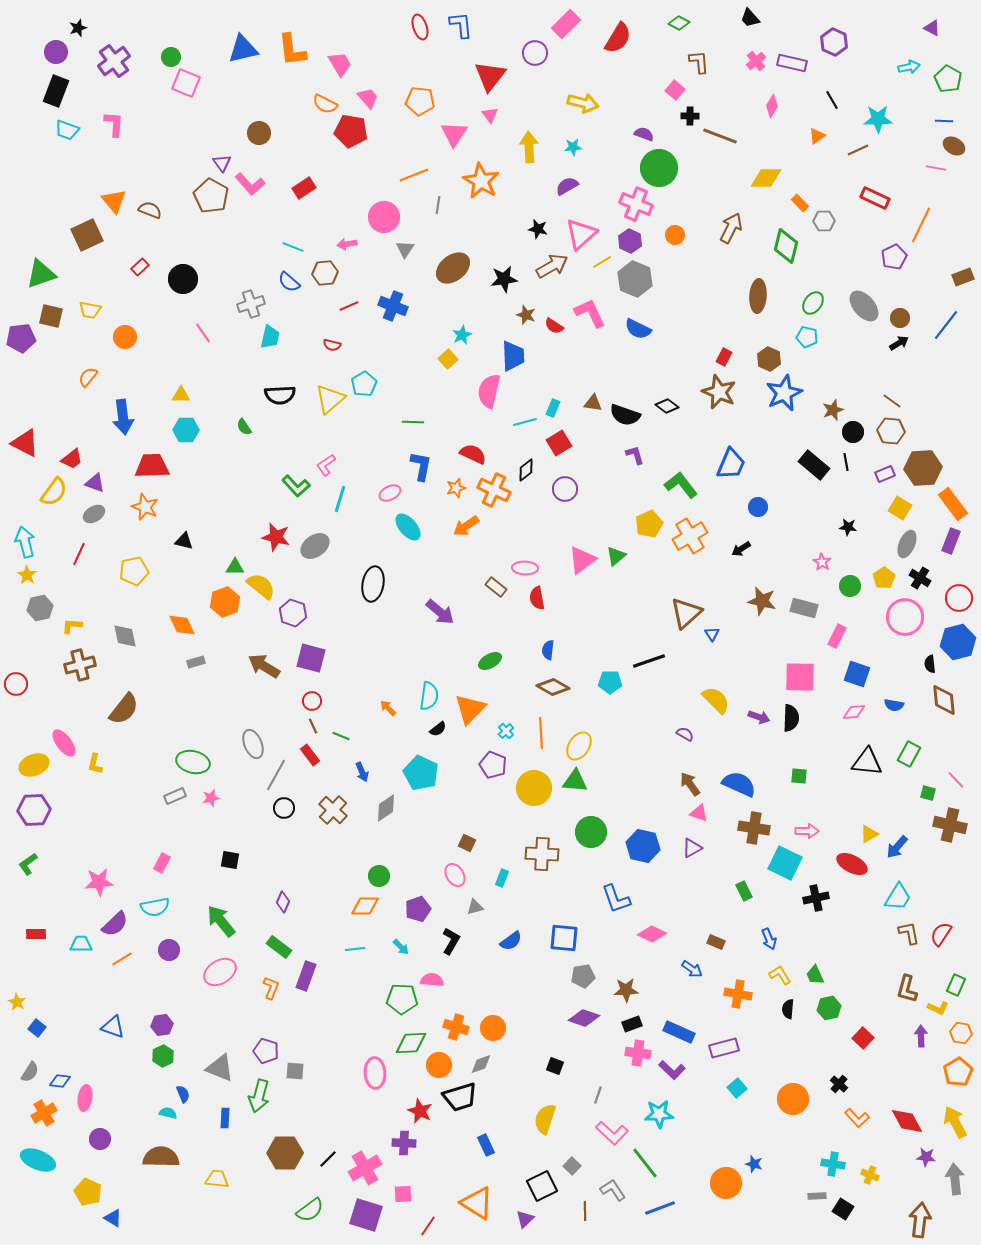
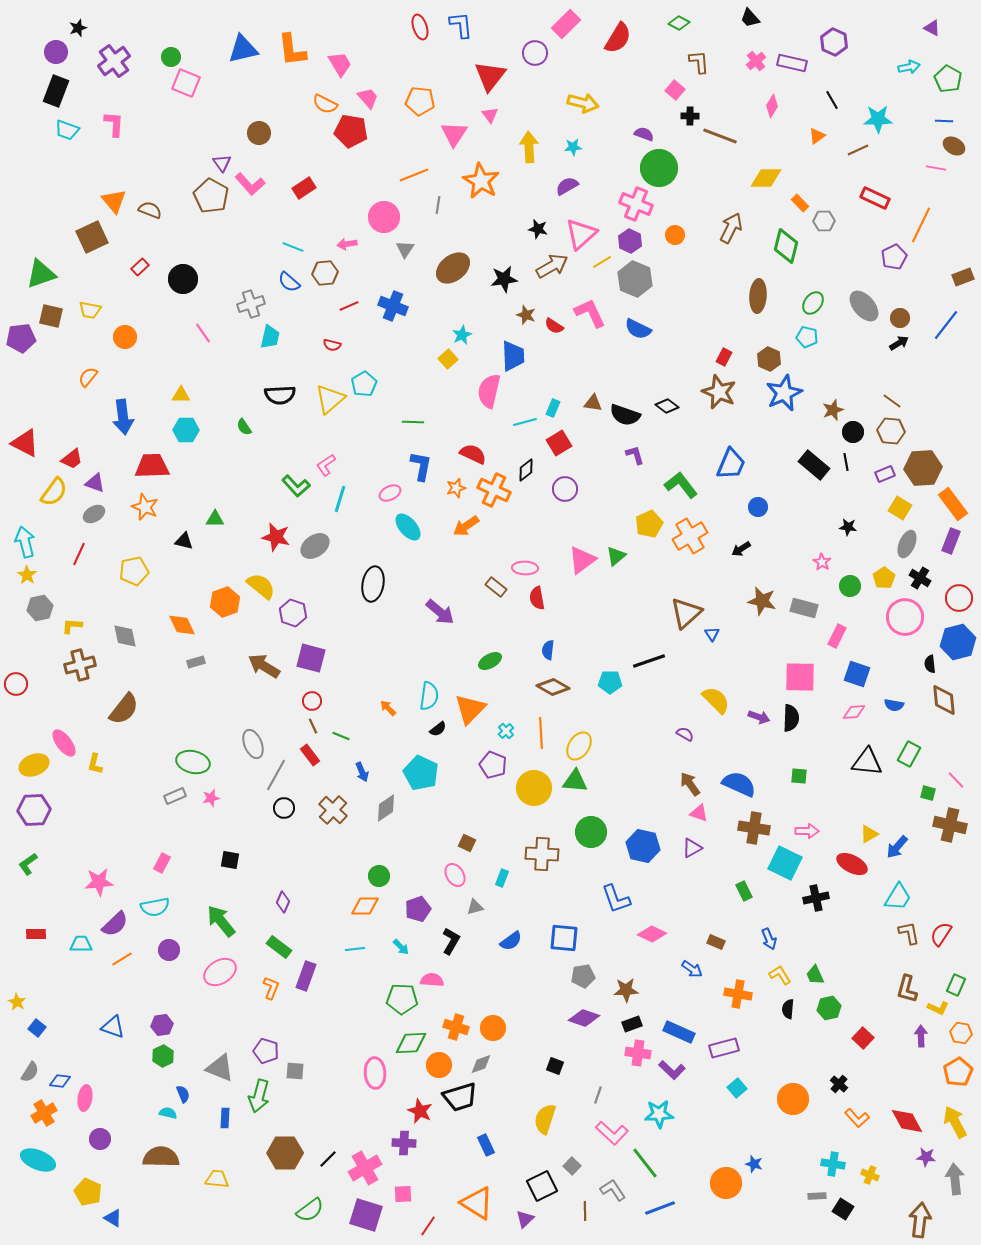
brown square at (87, 235): moved 5 px right, 2 px down
green triangle at (235, 567): moved 20 px left, 48 px up
